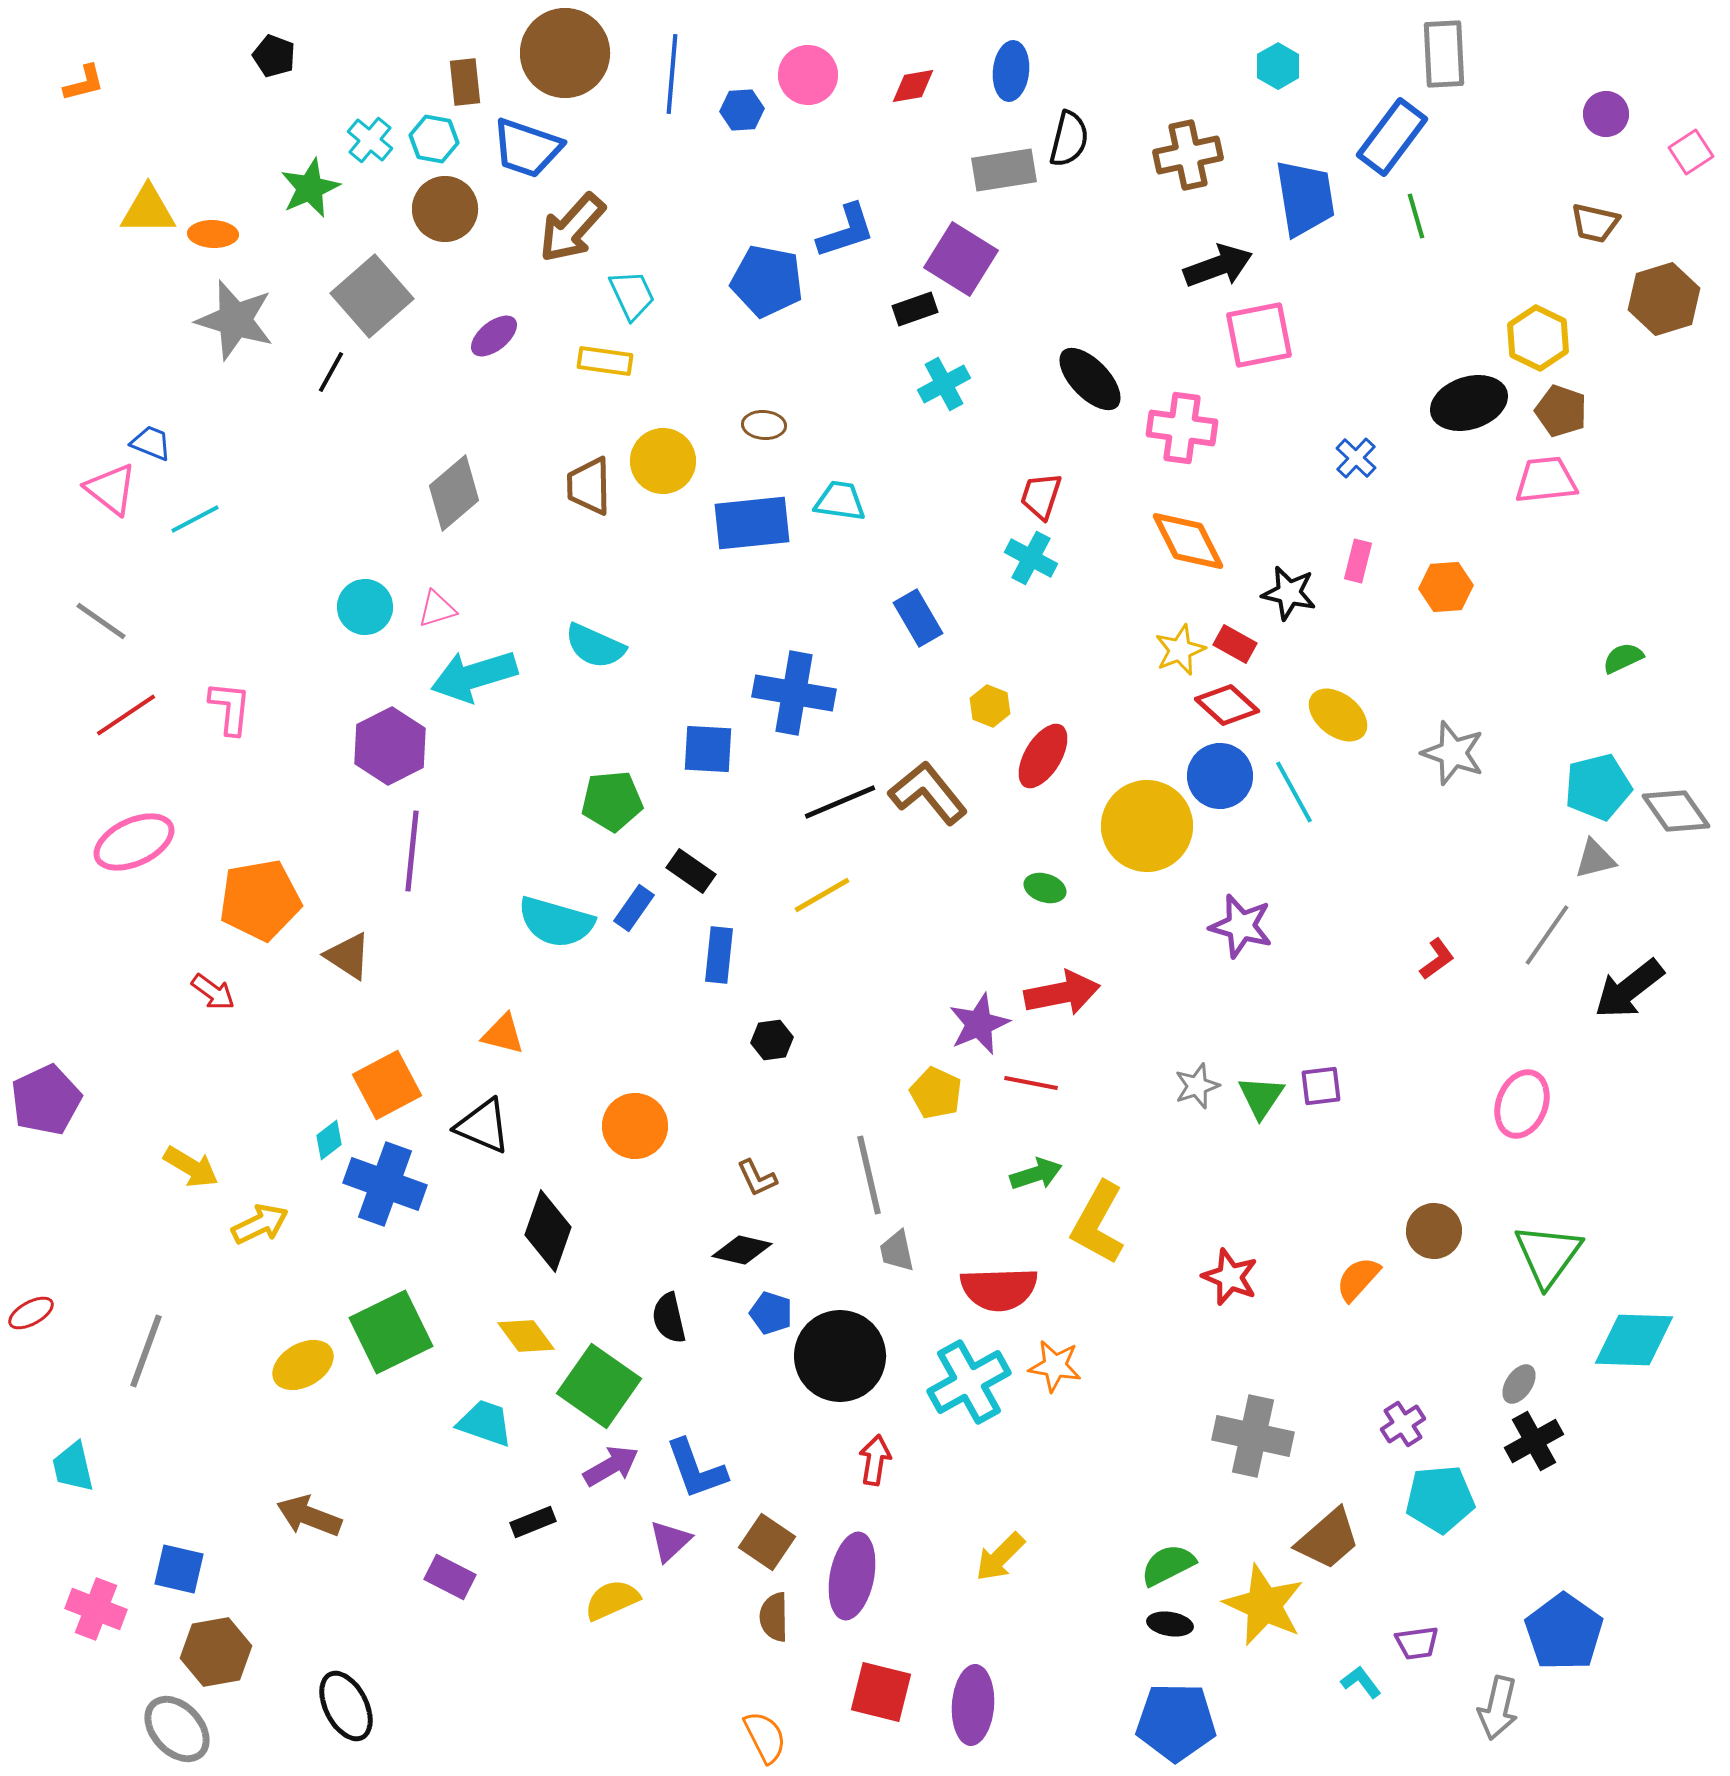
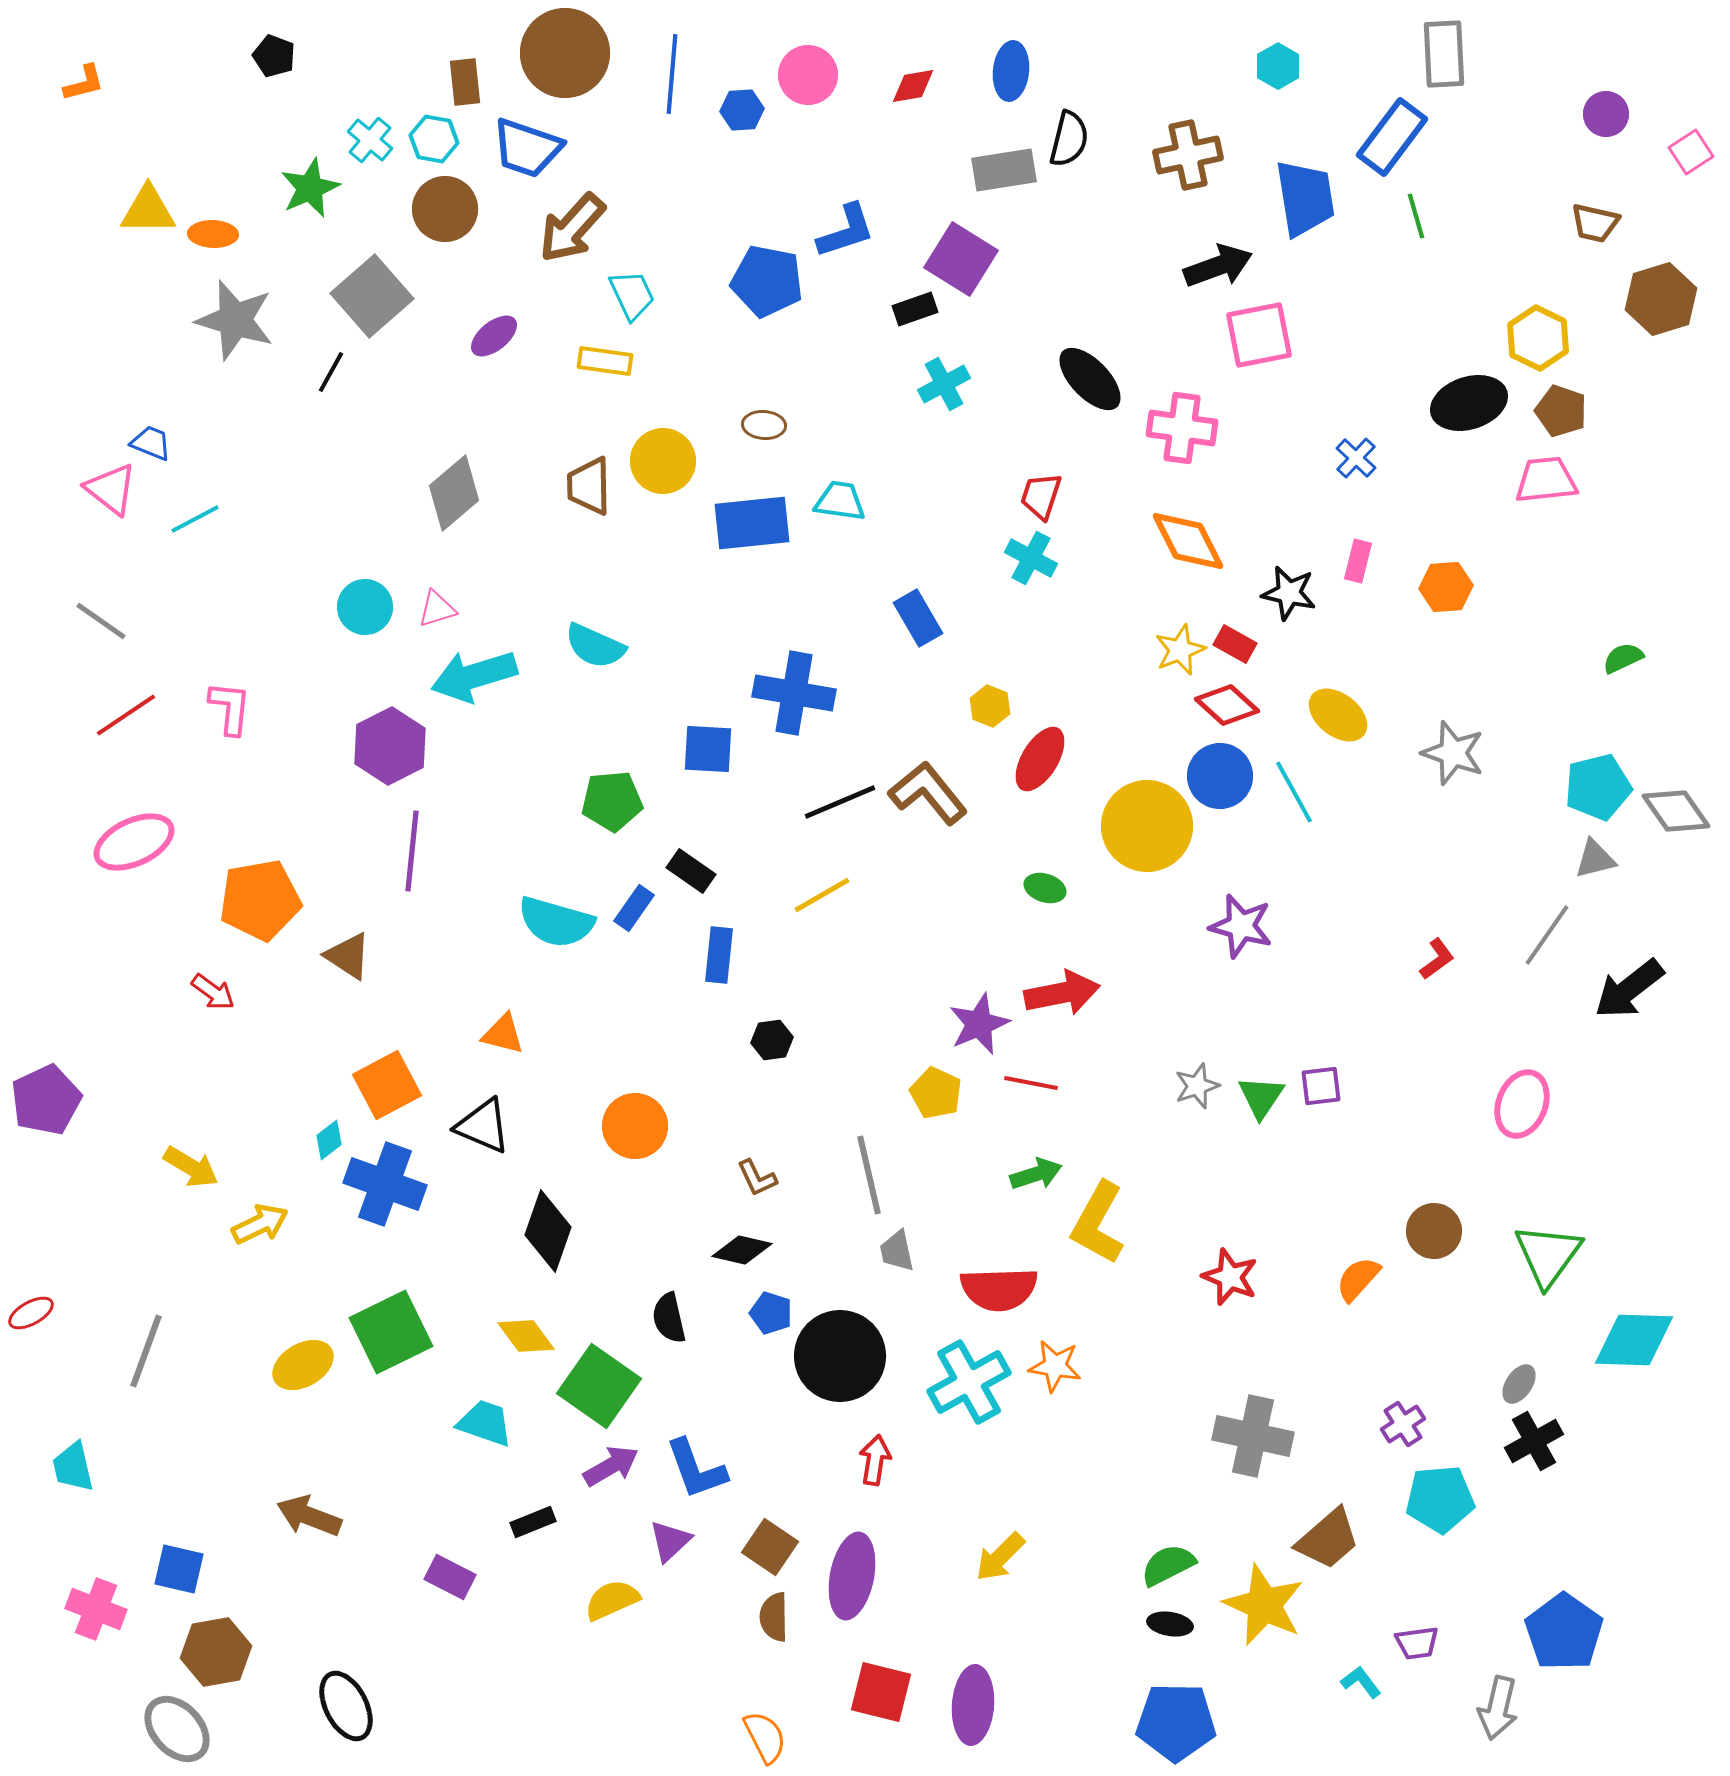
brown hexagon at (1664, 299): moved 3 px left
red ellipse at (1043, 756): moved 3 px left, 3 px down
brown square at (767, 1542): moved 3 px right, 5 px down
